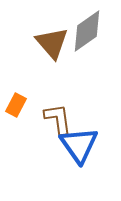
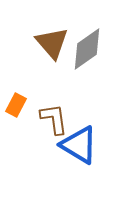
gray diamond: moved 18 px down
brown L-shape: moved 4 px left
blue triangle: rotated 24 degrees counterclockwise
